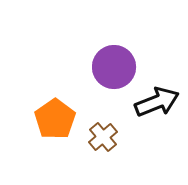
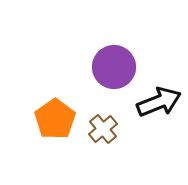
black arrow: moved 2 px right
brown cross: moved 8 px up
